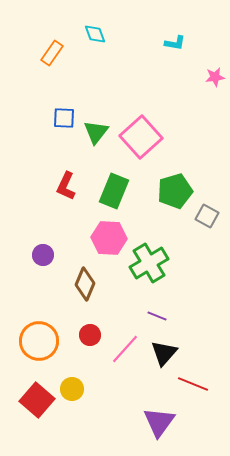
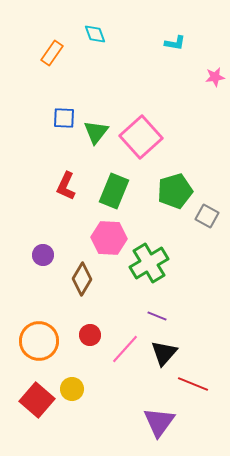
brown diamond: moved 3 px left, 5 px up; rotated 8 degrees clockwise
